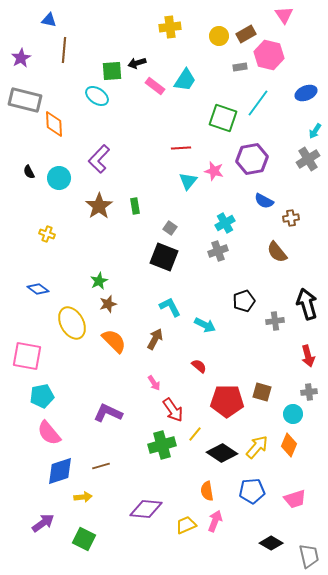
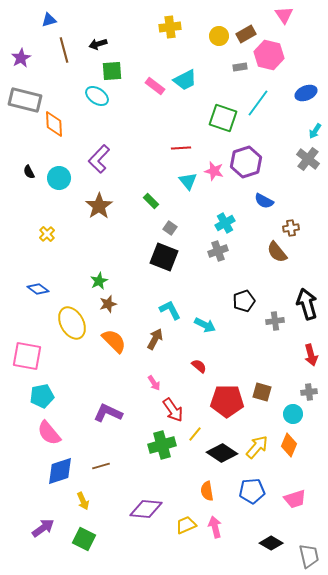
blue triangle at (49, 20): rotated 28 degrees counterclockwise
brown line at (64, 50): rotated 20 degrees counterclockwise
black arrow at (137, 63): moved 39 px left, 19 px up
cyan trapezoid at (185, 80): rotated 30 degrees clockwise
purple hexagon at (252, 159): moved 6 px left, 3 px down; rotated 8 degrees counterclockwise
gray cross at (308, 159): rotated 20 degrees counterclockwise
cyan triangle at (188, 181): rotated 18 degrees counterclockwise
green rectangle at (135, 206): moved 16 px right, 5 px up; rotated 35 degrees counterclockwise
brown cross at (291, 218): moved 10 px down
yellow cross at (47, 234): rotated 28 degrees clockwise
cyan L-shape at (170, 307): moved 3 px down
red arrow at (308, 356): moved 3 px right, 1 px up
yellow arrow at (83, 497): moved 4 px down; rotated 72 degrees clockwise
pink arrow at (215, 521): moved 6 px down; rotated 35 degrees counterclockwise
purple arrow at (43, 523): moved 5 px down
